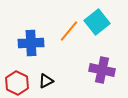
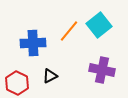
cyan square: moved 2 px right, 3 px down
blue cross: moved 2 px right
black triangle: moved 4 px right, 5 px up
